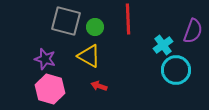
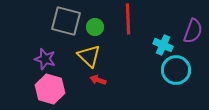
cyan cross: rotated 30 degrees counterclockwise
yellow triangle: rotated 15 degrees clockwise
red arrow: moved 1 px left, 6 px up
